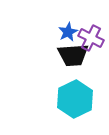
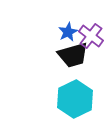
purple cross: moved 2 px up; rotated 10 degrees clockwise
black trapezoid: rotated 12 degrees counterclockwise
